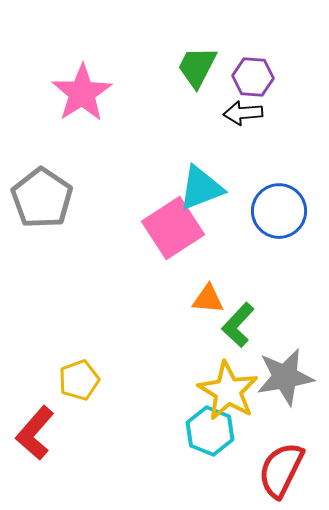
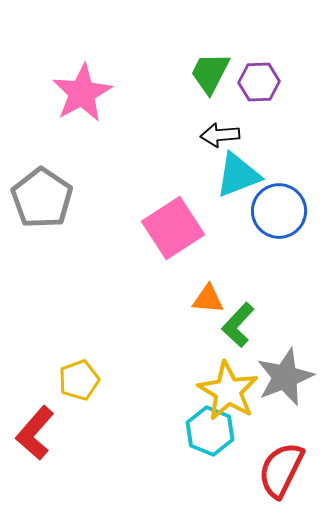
green trapezoid: moved 13 px right, 6 px down
purple hexagon: moved 6 px right, 5 px down; rotated 6 degrees counterclockwise
pink star: rotated 4 degrees clockwise
black arrow: moved 23 px left, 22 px down
cyan triangle: moved 37 px right, 13 px up
gray star: rotated 12 degrees counterclockwise
